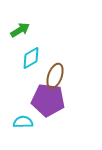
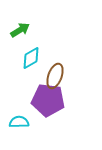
cyan semicircle: moved 4 px left
